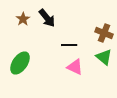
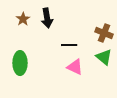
black arrow: rotated 30 degrees clockwise
green ellipse: rotated 35 degrees counterclockwise
